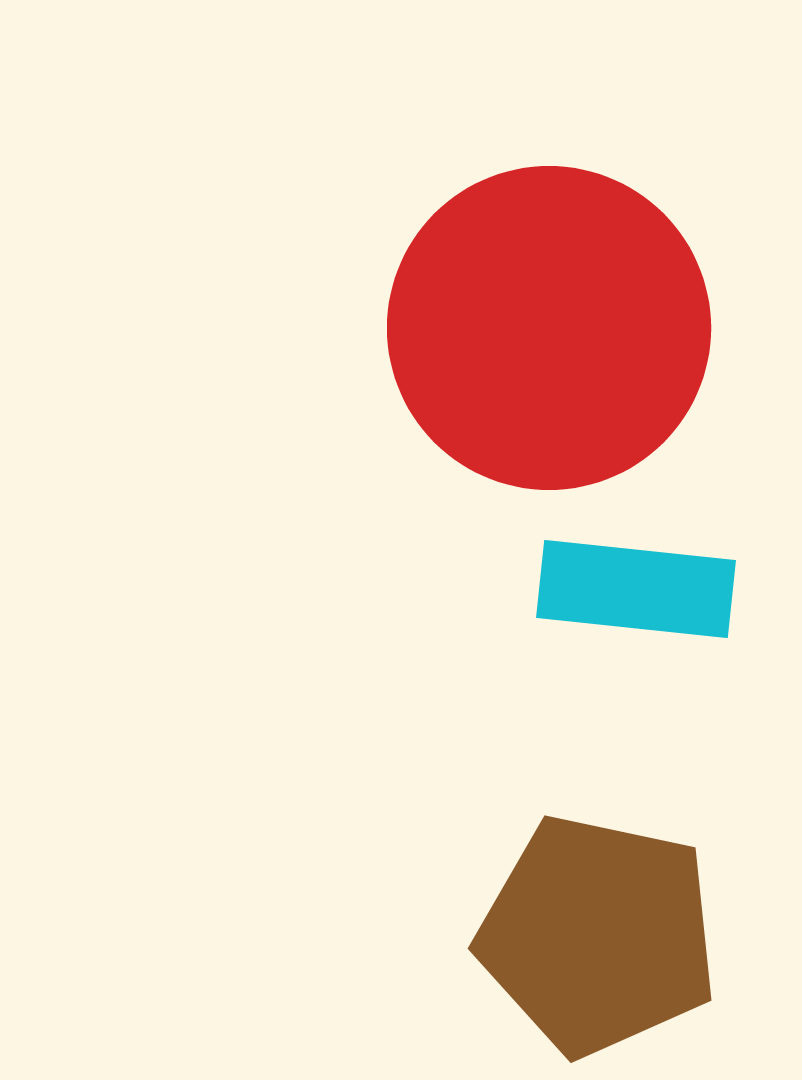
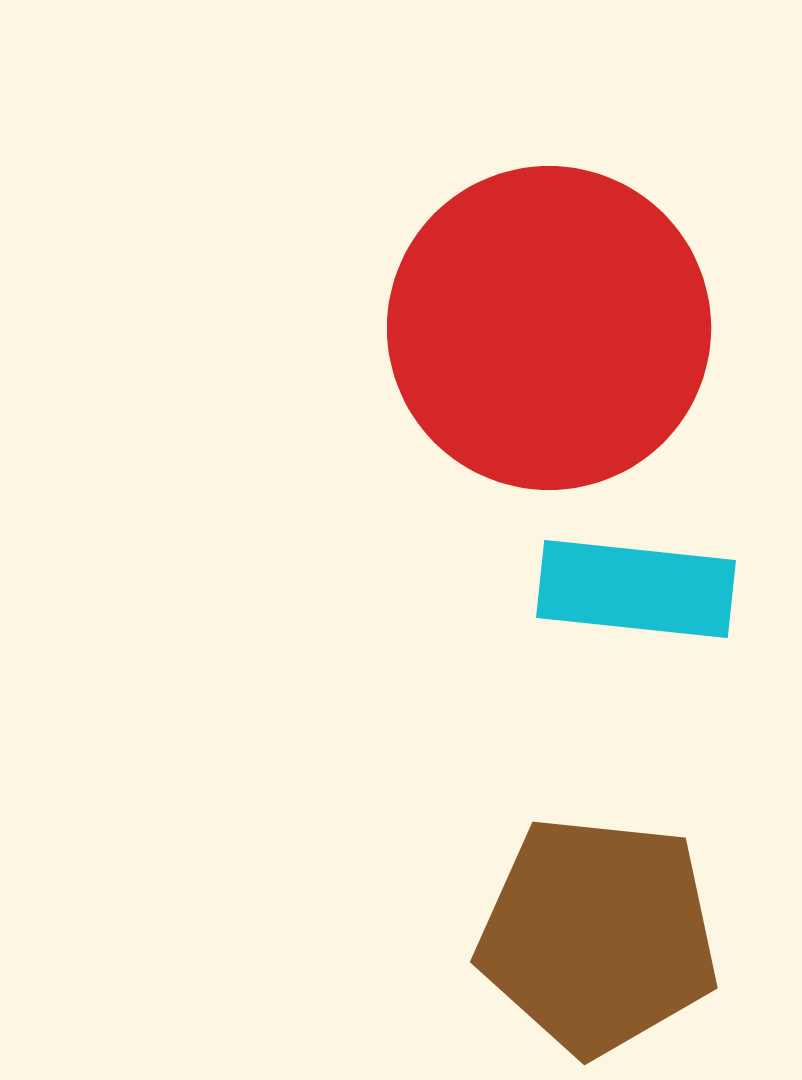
brown pentagon: rotated 6 degrees counterclockwise
